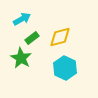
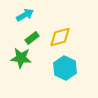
cyan arrow: moved 3 px right, 4 px up
green star: rotated 25 degrees counterclockwise
